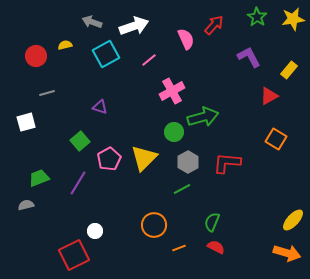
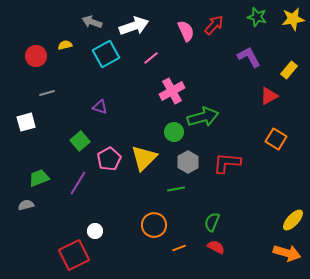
green star: rotated 18 degrees counterclockwise
pink semicircle: moved 8 px up
pink line: moved 2 px right, 2 px up
green line: moved 6 px left; rotated 18 degrees clockwise
